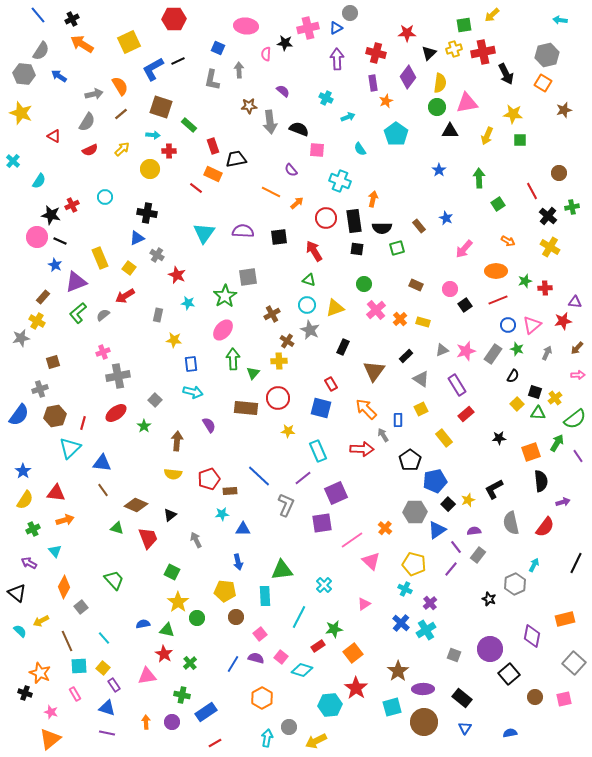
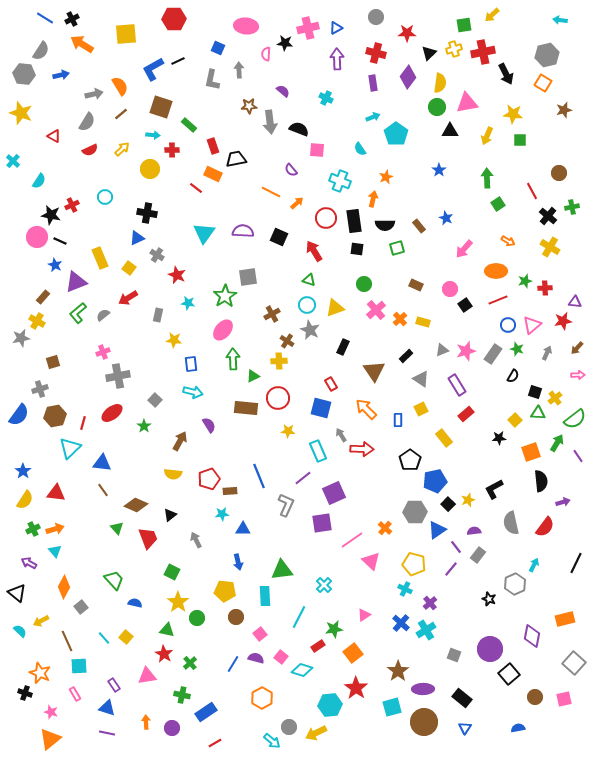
gray circle at (350, 13): moved 26 px right, 4 px down
blue line at (38, 15): moved 7 px right, 3 px down; rotated 18 degrees counterclockwise
yellow square at (129, 42): moved 3 px left, 8 px up; rotated 20 degrees clockwise
blue arrow at (59, 76): moved 2 px right, 1 px up; rotated 133 degrees clockwise
orange star at (386, 101): moved 76 px down
cyan arrow at (348, 117): moved 25 px right
red cross at (169, 151): moved 3 px right, 1 px up
green arrow at (479, 178): moved 8 px right
black semicircle at (382, 228): moved 3 px right, 3 px up
black square at (279, 237): rotated 30 degrees clockwise
red arrow at (125, 296): moved 3 px right, 2 px down
brown triangle at (374, 371): rotated 10 degrees counterclockwise
green triangle at (253, 373): moved 3 px down; rotated 24 degrees clockwise
yellow square at (517, 404): moved 2 px left, 16 px down
red ellipse at (116, 413): moved 4 px left
gray arrow at (383, 435): moved 42 px left
brown arrow at (177, 441): moved 3 px right; rotated 24 degrees clockwise
blue line at (259, 476): rotated 25 degrees clockwise
purple square at (336, 493): moved 2 px left
orange arrow at (65, 520): moved 10 px left, 9 px down
green triangle at (117, 528): rotated 32 degrees clockwise
pink triangle at (364, 604): moved 11 px down
blue semicircle at (143, 624): moved 8 px left, 21 px up; rotated 24 degrees clockwise
yellow square at (103, 668): moved 23 px right, 31 px up
purple circle at (172, 722): moved 6 px down
blue semicircle at (510, 733): moved 8 px right, 5 px up
cyan arrow at (267, 738): moved 5 px right, 3 px down; rotated 120 degrees clockwise
yellow arrow at (316, 741): moved 8 px up
